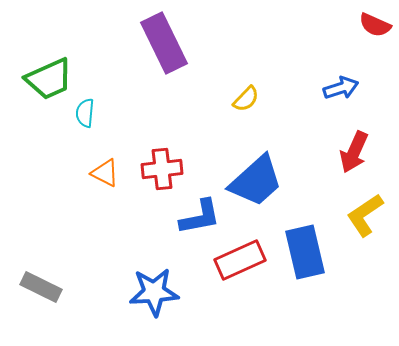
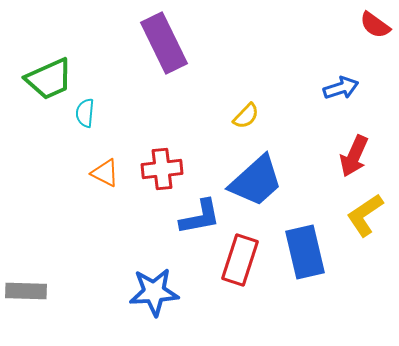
red semicircle: rotated 12 degrees clockwise
yellow semicircle: moved 17 px down
red arrow: moved 4 px down
red rectangle: rotated 48 degrees counterclockwise
gray rectangle: moved 15 px left, 4 px down; rotated 24 degrees counterclockwise
